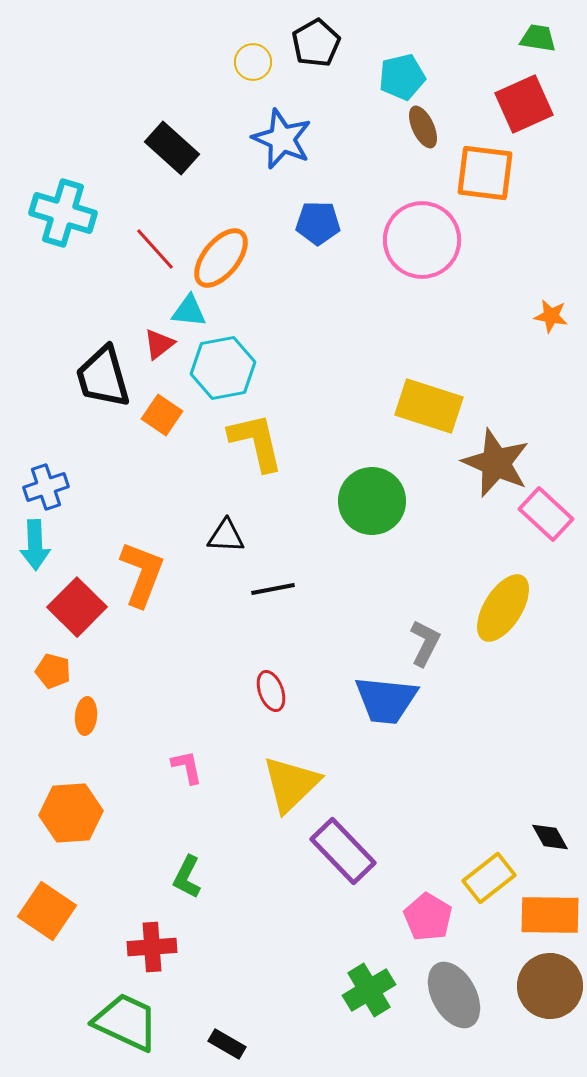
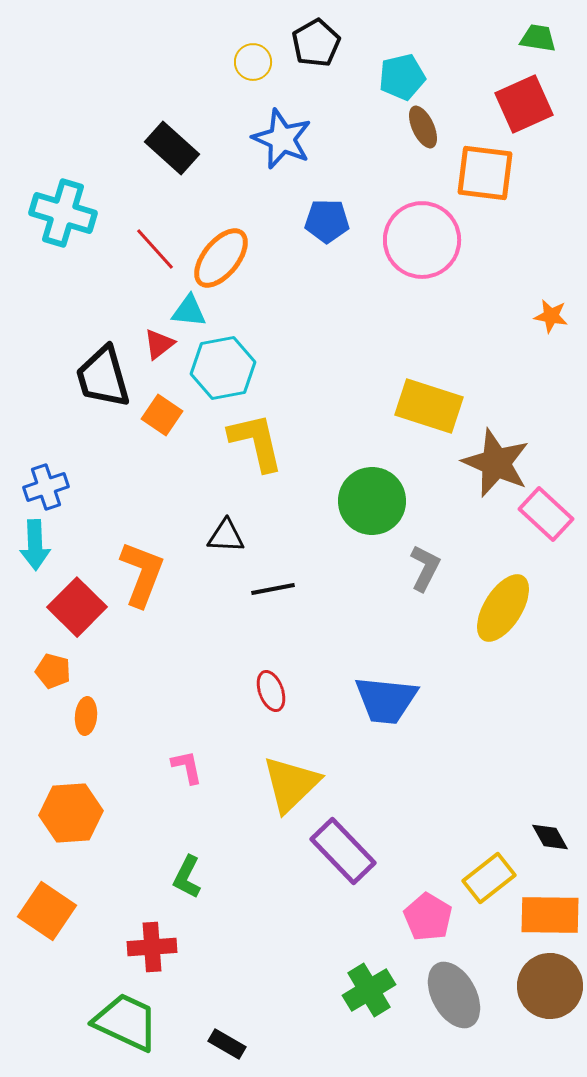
blue pentagon at (318, 223): moved 9 px right, 2 px up
gray L-shape at (425, 643): moved 75 px up
